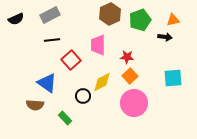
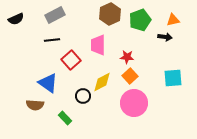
gray rectangle: moved 5 px right
blue triangle: moved 1 px right
